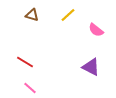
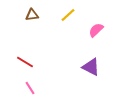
brown triangle: rotated 24 degrees counterclockwise
pink semicircle: rotated 98 degrees clockwise
pink line: rotated 16 degrees clockwise
